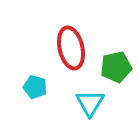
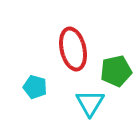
red ellipse: moved 2 px right, 1 px down
green pentagon: moved 4 px down
